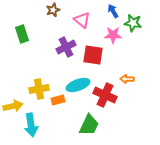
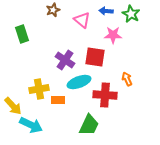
blue arrow: moved 7 px left; rotated 56 degrees counterclockwise
green star: moved 2 px left, 9 px up; rotated 18 degrees clockwise
purple cross: moved 1 px left, 13 px down; rotated 30 degrees counterclockwise
red square: moved 2 px right, 2 px down
orange arrow: rotated 64 degrees clockwise
cyan ellipse: moved 1 px right, 3 px up
red cross: rotated 20 degrees counterclockwise
orange rectangle: rotated 16 degrees clockwise
yellow arrow: rotated 60 degrees clockwise
cyan arrow: rotated 55 degrees counterclockwise
